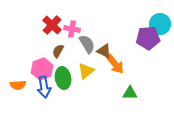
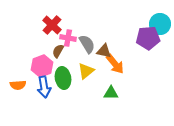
pink cross: moved 4 px left, 9 px down
brown triangle: rotated 14 degrees counterclockwise
pink hexagon: moved 3 px up
green triangle: moved 19 px left
